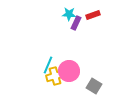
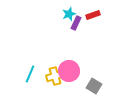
cyan star: rotated 24 degrees counterclockwise
cyan line: moved 18 px left, 9 px down
